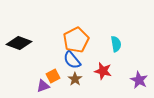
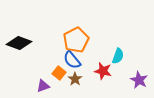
cyan semicircle: moved 2 px right, 12 px down; rotated 28 degrees clockwise
orange square: moved 6 px right, 3 px up; rotated 24 degrees counterclockwise
